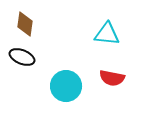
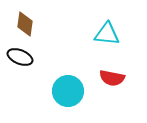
black ellipse: moved 2 px left
cyan circle: moved 2 px right, 5 px down
